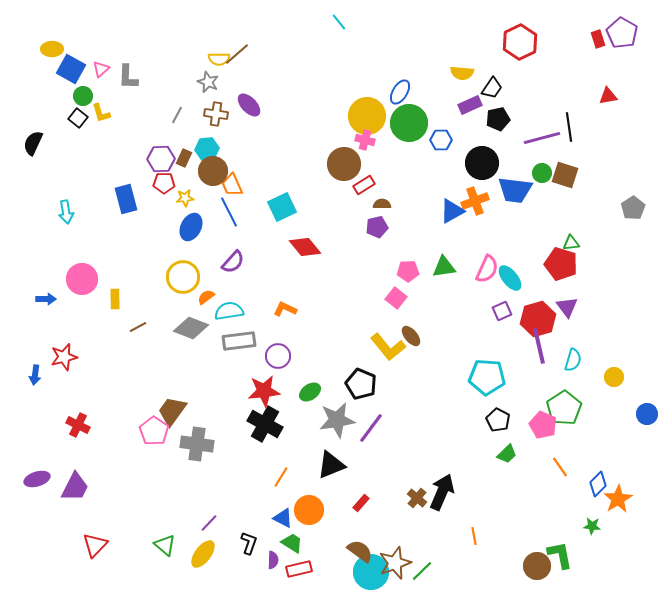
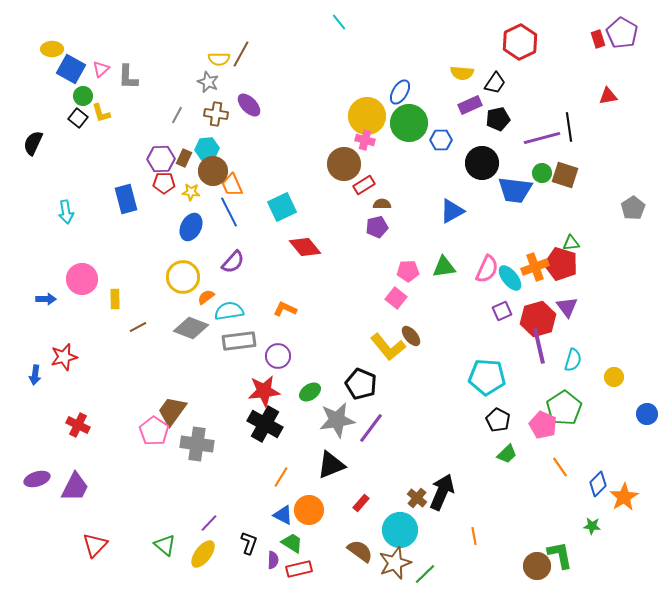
brown line at (237, 54): moved 4 px right; rotated 20 degrees counterclockwise
black trapezoid at (492, 88): moved 3 px right, 5 px up
yellow star at (185, 198): moved 6 px right, 6 px up; rotated 12 degrees clockwise
orange cross at (475, 201): moved 60 px right, 66 px down
orange star at (618, 499): moved 6 px right, 2 px up
blue triangle at (283, 518): moved 3 px up
green line at (422, 571): moved 3 px right, 3 px down
cyan circle at (371, 572): moved 29 px right, 42 px up
